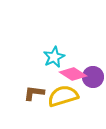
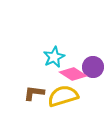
purple circle: moved 10 px up
